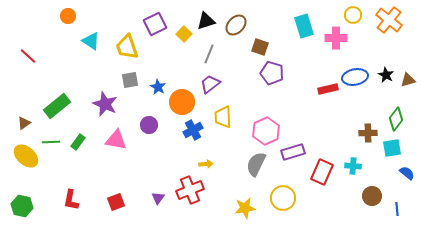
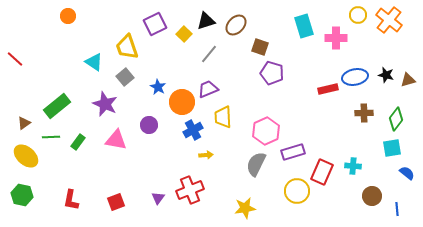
yellow circle at (353, 15): moved 5 px right
cyan triangle at (91, 41): moved 3 px right, 21 px down
gray line at (209, 54): rotated 18 degrees clockwise
red line at (28, 56): moved 13 px left, 3 px down
black star at (386, 75): rotated 14 degrees counterclockwise
gray square at (130, 80): moved 5 px left, 3 px up; rotated 30 degrees counterclockwise
purple trapezoid at (210, 84): moved 2 px left, 5 px down; rotated 15 degrees clockwise
brown cross at (368, 133): moved 4 px left, 20 px up
green line at (51, 142): moved 5 px up
yellow arrow at (206, 164): moved 9 px up
yellow circle at (283, 198): moved 14 px right, 7 px up
green hexagon at (22, 206): moved 11 px up
